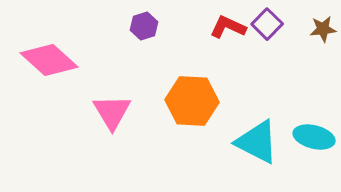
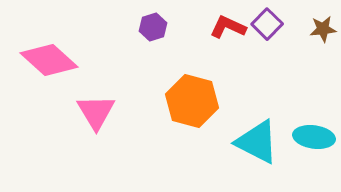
purple hexagon: moved 9 px right, 1 px down
orange hexagon: rotated 12 degrees clockwise
pink triangle: moved 16 px left
cyan ellipse: rotated 6 degrees counterclockwise
